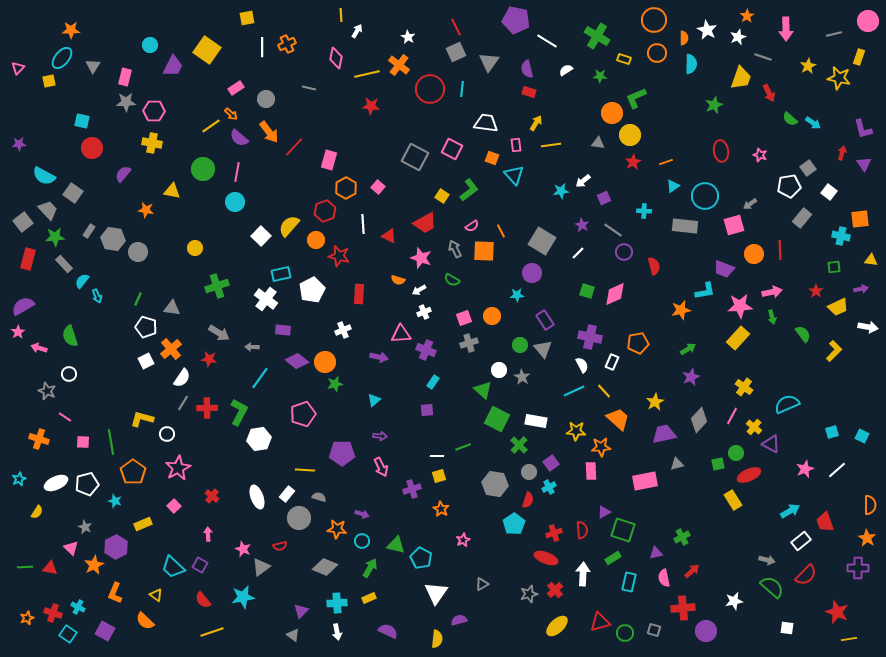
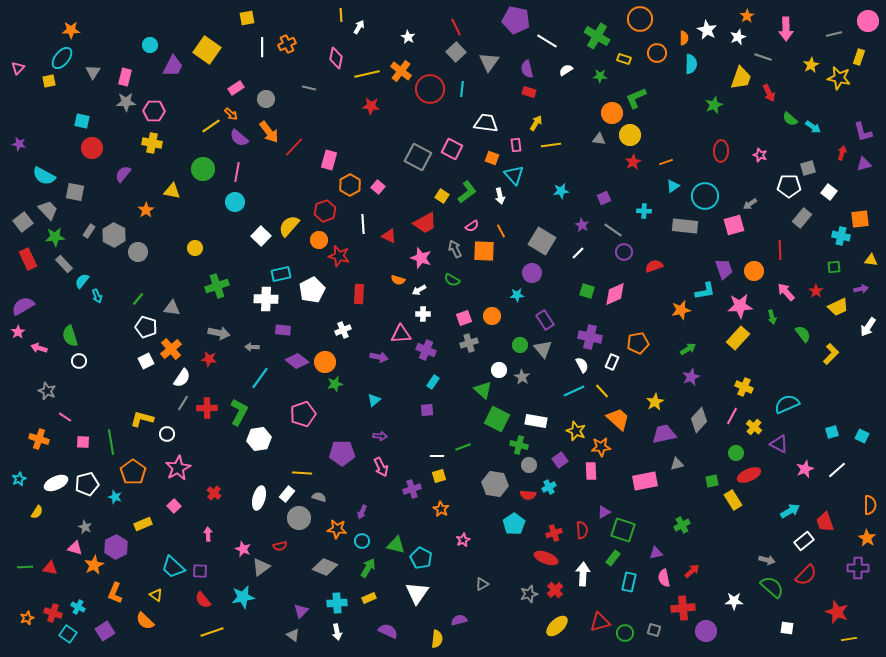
orange circle at (654, 20): moved 14 px left, 1 px up
white arrow at (357, 31): moved 2 px right, 4 px up
gray square at (456, 52): rotated 18 degrees counterclockwise
orange cross at (399, 65): moved 2 px right, 6 px down
gray triangle at (93, 66): moved 6 px down
yellow star at (808, 66): moved 3 px right, 1 px up
cyan arrow at (813, 123): moved 4 px down
purple L-shape at (863, 129): moved 3 px down
gray triangle at (598, 143): moved 1 px right, 4 px up
purple star at (19, 144): rotated 16 degrees clockwise
red ellipse at (721, 151): rotated 10 degrees clockwise
gray square at (415, 157): moved 3 px right
purple triangle at (864, 164): rotated 49 degrees clockwise
gray square at (808, 168): rotated 21 degrees clockwise
white arrow at (583, 181): moved 83 px left, 15 px down; rotated 63 degrees counterclockwise
white pentagon at (789, 186): rotated 10 degrees clockwise
orange hexagon at (346, 188): moved 4 px right, 3 px up
green L-shape at (469, 190): moved 2 px left, 2 px down
gray square at (73, 193): moved 2 px right, 1 px up; rotated 24 degrees counterclockwise
orange star at (146, 210): rotated 28 degrees clockwise
gray hexagon at (113, 239): moved 1 px right, 4 px up; rotated 20 degrees clockwise
orange circle at (316, 240): moved 3 px right
orange circle at (754, 254): moved 17 px down
red rectangle at (28, 259): rotated 40 degrees counterclockwise
red semicircle at (654, 266): rotated 96 degrees counterclockwise
purple trapezoid at (724, 269): rotated 130 degrees counterclockwise
pink arrow at (772, 292): moved 14 px right; rotated 120 degrees counterclockwise
green line at (138, 299): rotated 16 degrees clockwise
white cross at (266, 299): rotated 35 degrees counterclockwise
white cross at (424, 312): moved 1 px left, 2 px down; rotated 24 degrees clockwise
white arrow at (868, 327): rotated 114 degrees clockwise
gray arrow at (219, 333): rotated 20 degrees counterclockwise
yellow L-shape at (834, 351): moved 3 px left, 3 px down
white circle at (69, 374): moved 10 px right, 13 px up
yellow cross at (744, 387): rotated 12 degrees counterclockwise
yellow line at (604, 391): moved 2 px left
yellow star at (576, 431): rotated 18 degrees clockwise
purple triangle at (771, 444): moved 8 px right
green cross at (519, 445): rotated 30 degrees counterclockwise
purple square at (551, 463): moved 9 px right, 3 px up
green square at (718, 464): moved 6 px left, 17 px down
yellow line at (305, 470): moved 3 px left, 3 px down
gray circle at (529, 472): moved 7 px up
red cross at (212, 496): moved 2 px right, 3 px up
white ellipse at (257, 497): moved 2 px right, 1 px down; rotated 35 degrees clockwise
red semicircle at (528, 500): moved 5 px up; rotated 77 degrees clockwise
cyan star at (115, 501): moved 4 px up
purple arrow at (362, 514): moved 2 px up; rotated 96 degrees clockwise
green cross at (682, 537): moved 12 px up
white rectangle at (801, 541): moved 3 px right
pink triangle at (71, 548): moved 4 px right; rotated 28 degrees counterclockwise
green rectangle at (613, 558): rotated 21 degrees counterclockwise
purple square at (200, 565): moved 6 px down; rotated 28 degrees counterclockwise
green arrow at (370, 568): moved 2 px left
white triangle at (436, 593): moved 19 px left
white star at (734, 601): rotated 12 degrees clockwise
purple square at (105, 631): rotated 30 degrees clockwise
